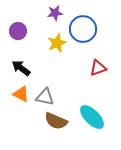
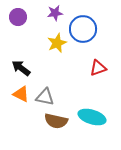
purple circle: moved 14 px up
cyan ellipse: rotated 28 degrees counterclockwise
brown semicircle: rotated 10 degrees counterclockwise
